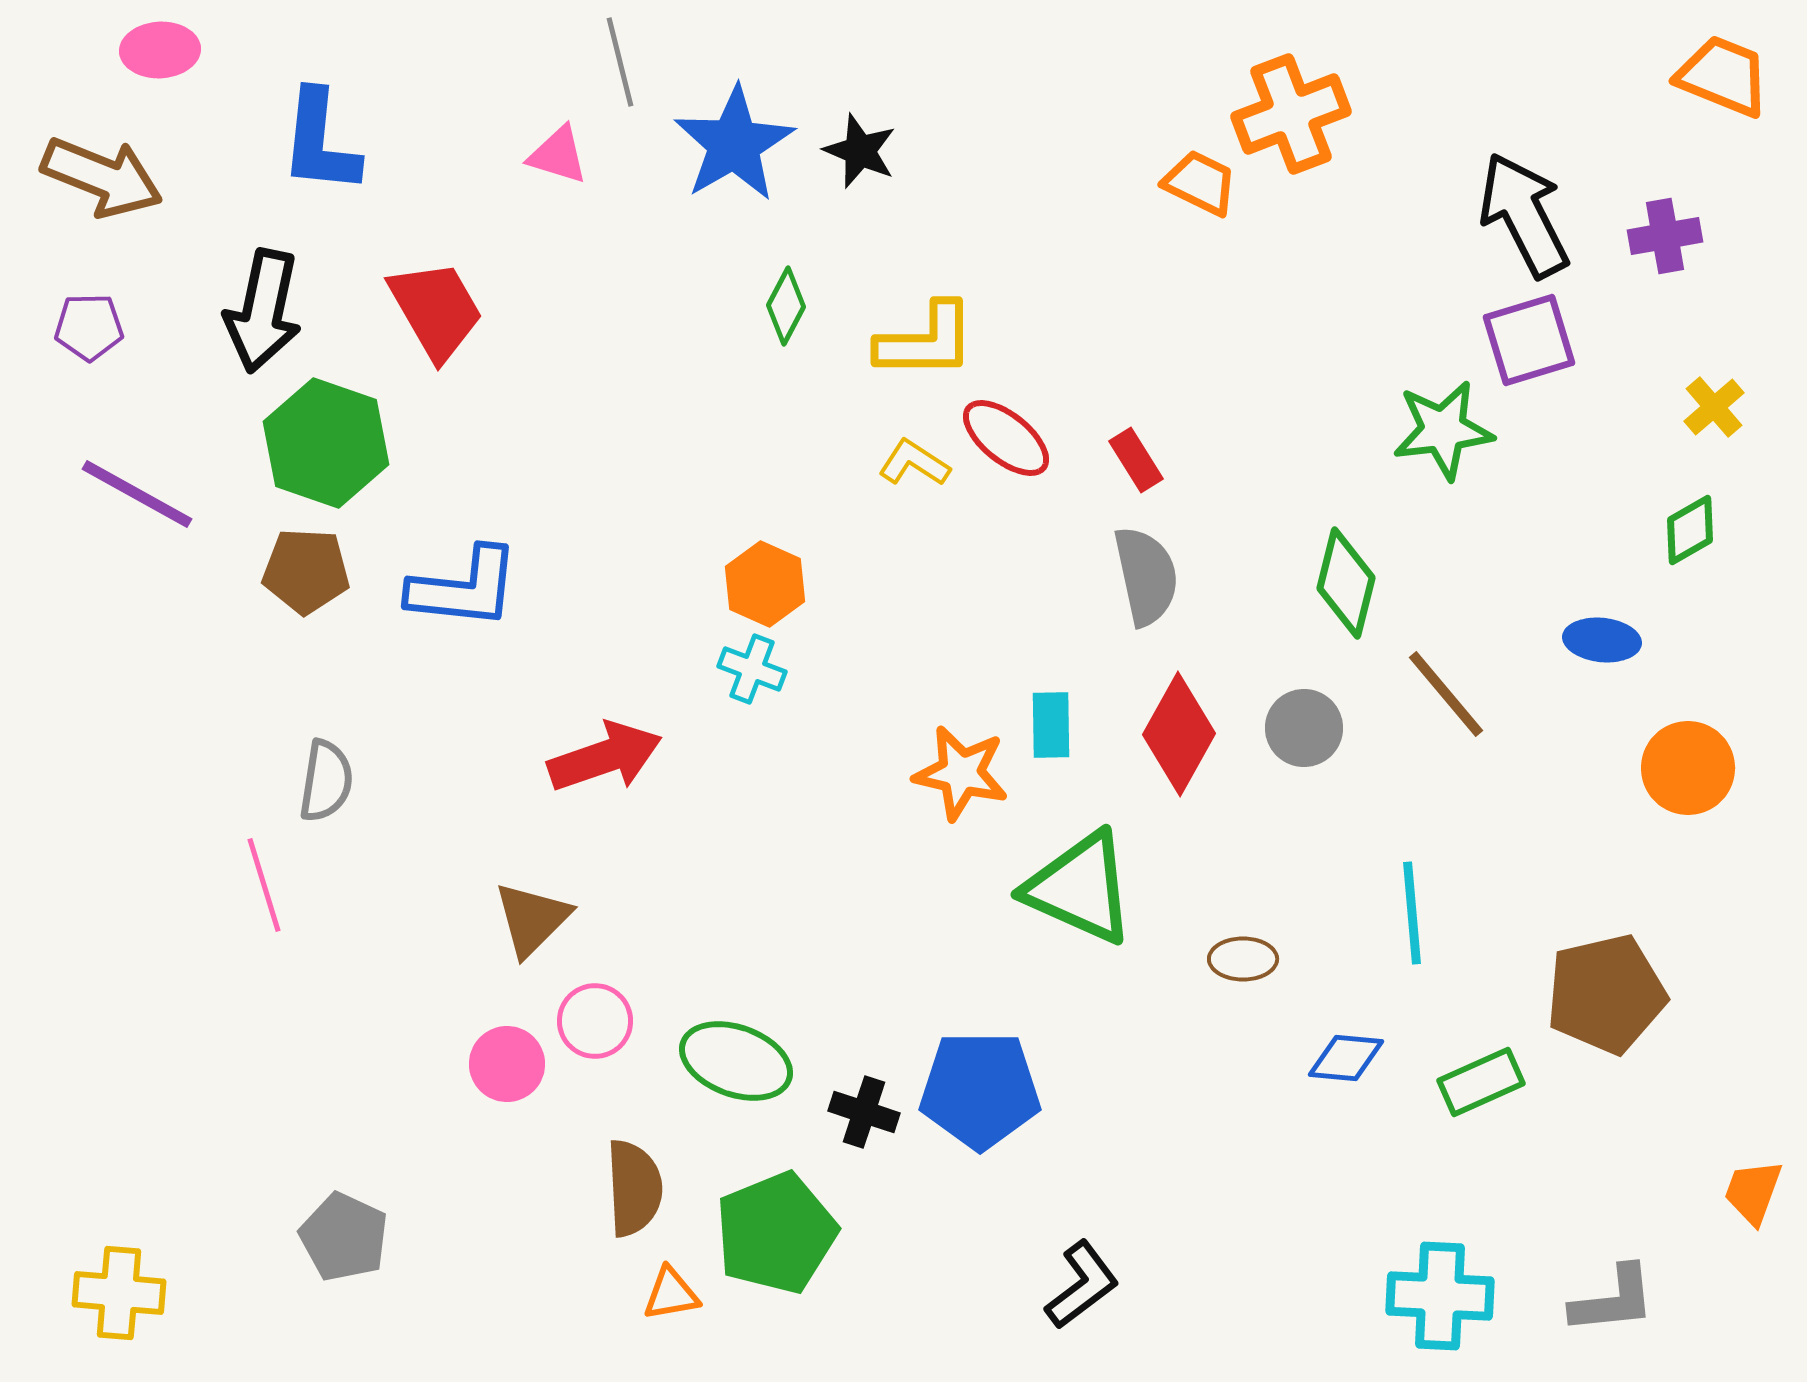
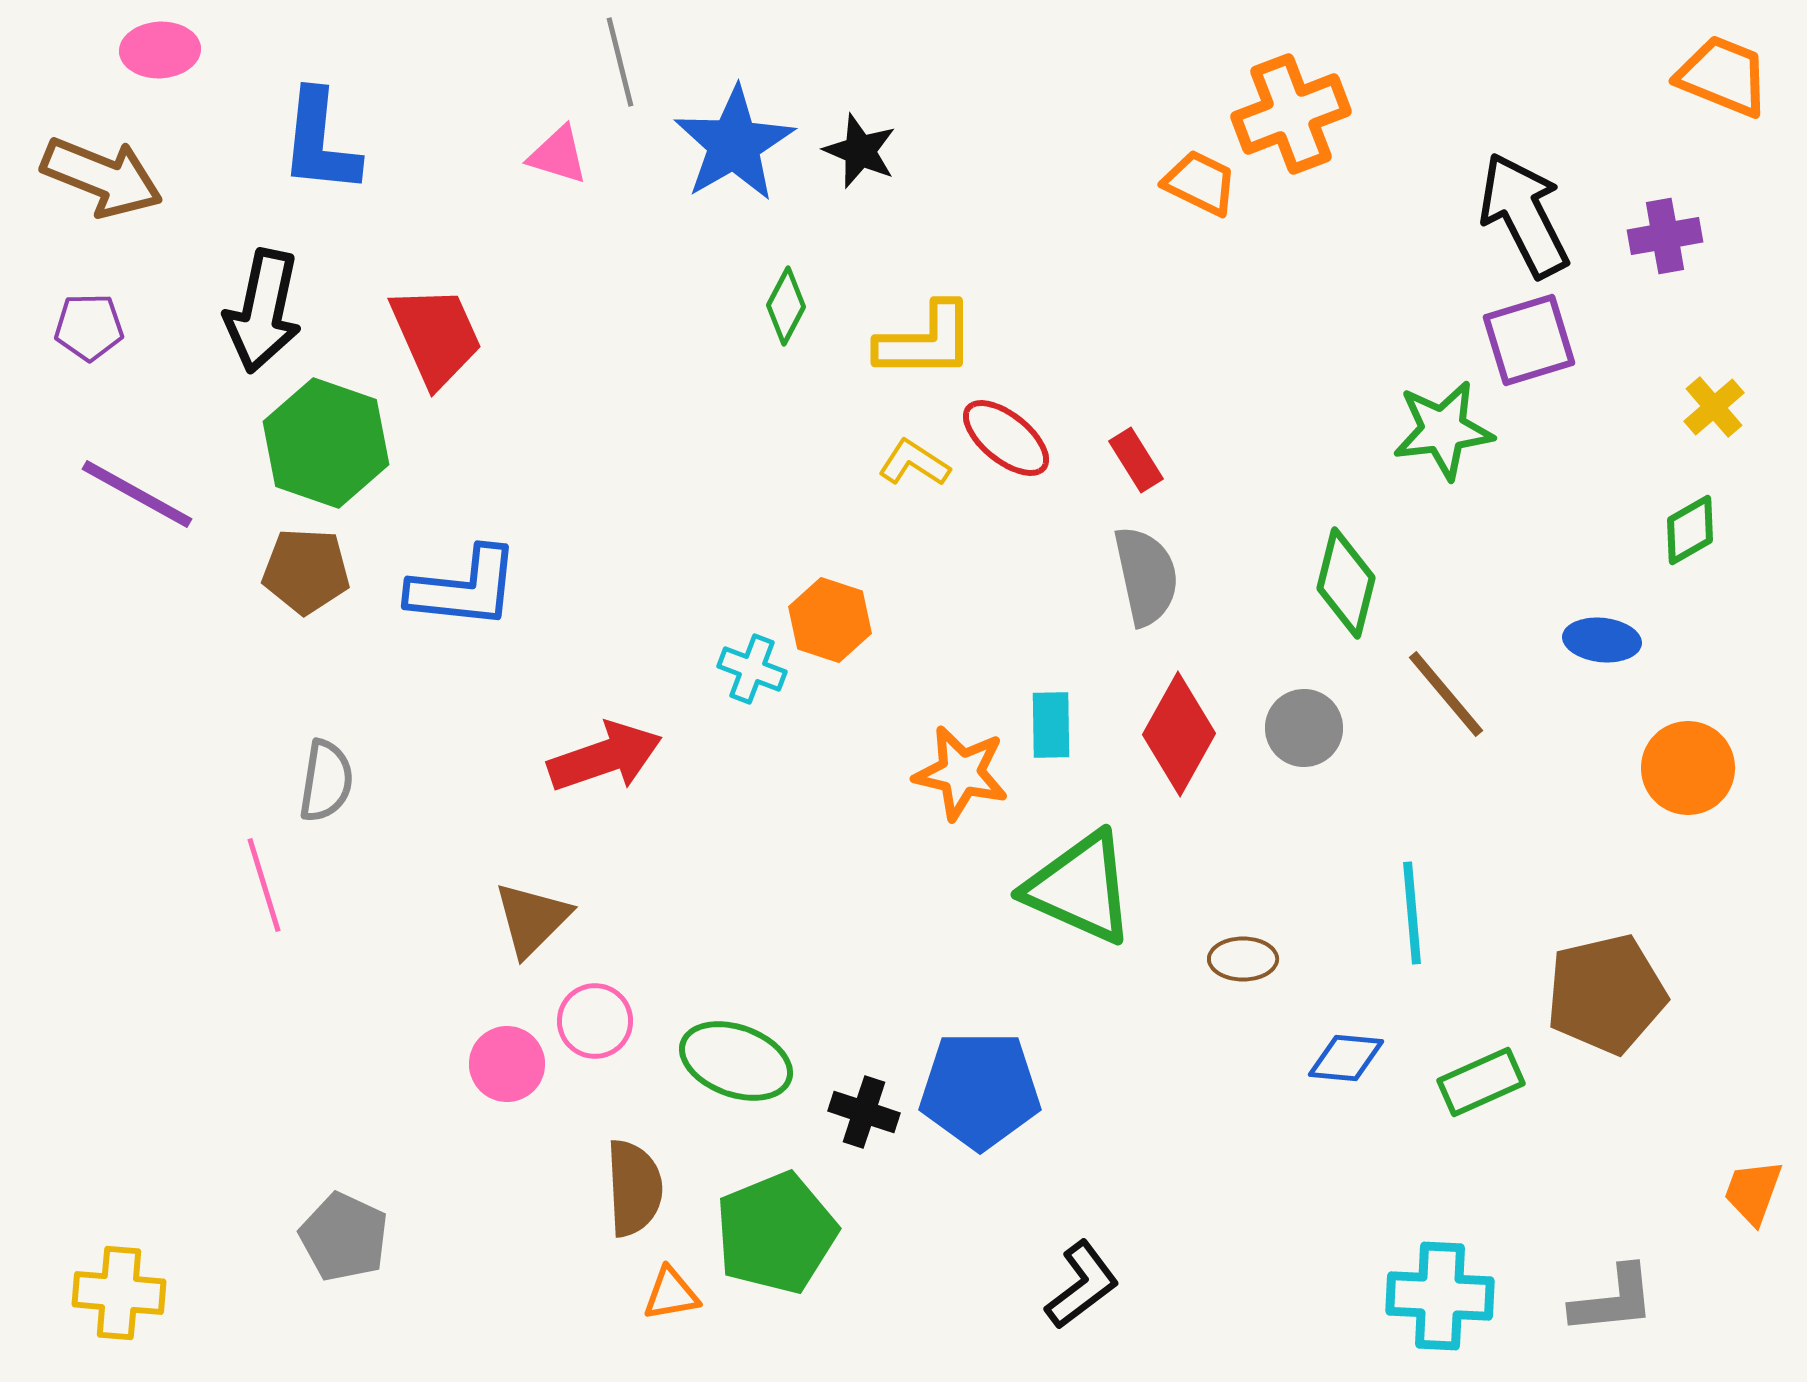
red trapezoid at (436, 310): moved 26 px down; rotated 6 degrees clockwise
orange hexagon at (765, 584): moved 65 px right, 36 px down; rotated 6 degrees counterclockwise
